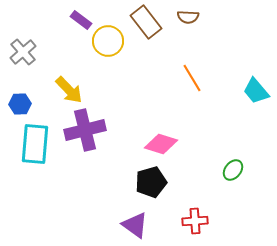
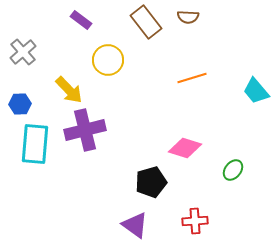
yellow circle: moved 19 px down
orange line: rotated 76 degrees counterclockwise
pink diamond: moved 24 px right, 4 px down
